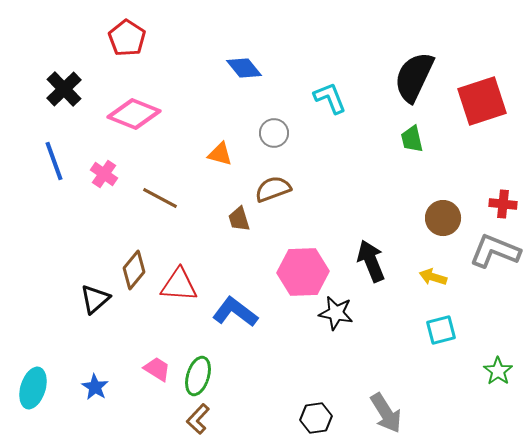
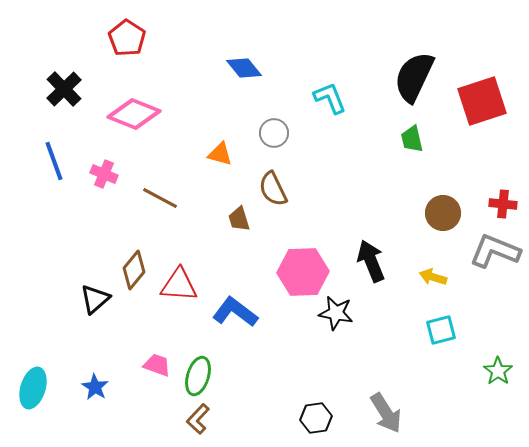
pink cross: rotated 12 degrees counterclockwise
brown semicircle: rotated 96 degrees counterclockwise
brown circle: moved 5 px up
pink trapezoid: moved 4 px up; rotated 12 degrees counterclockwise
